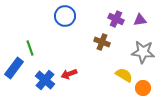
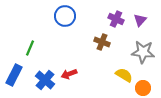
purple triangle: rotated 40 degrees counterclockwise
green line: rotated 42 degrees clockwise
blue rectangle: moved 7 px down; rotated 10 degrees counterclockwise
